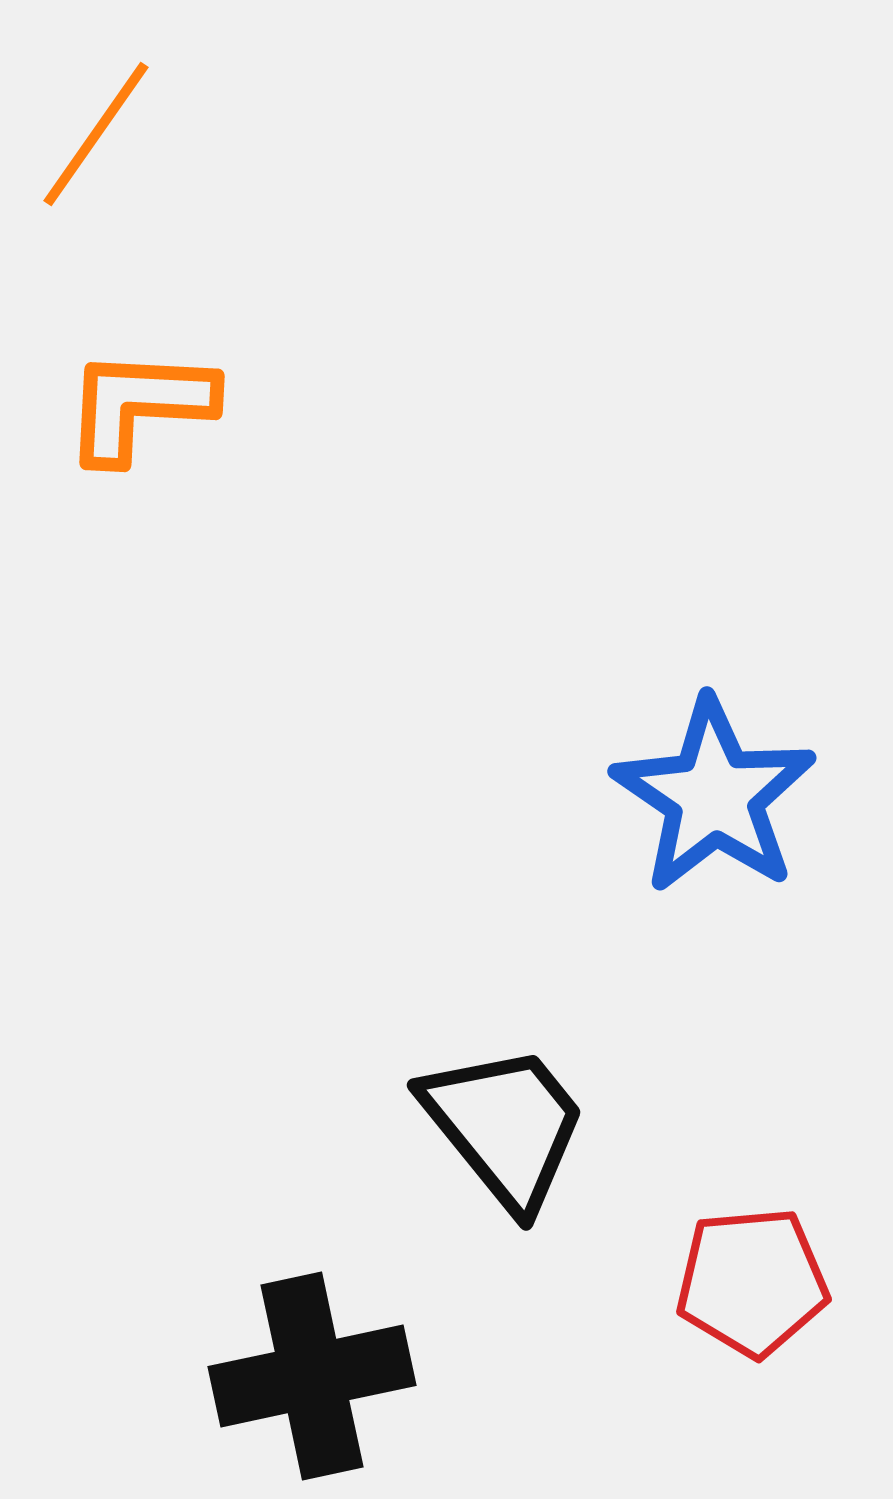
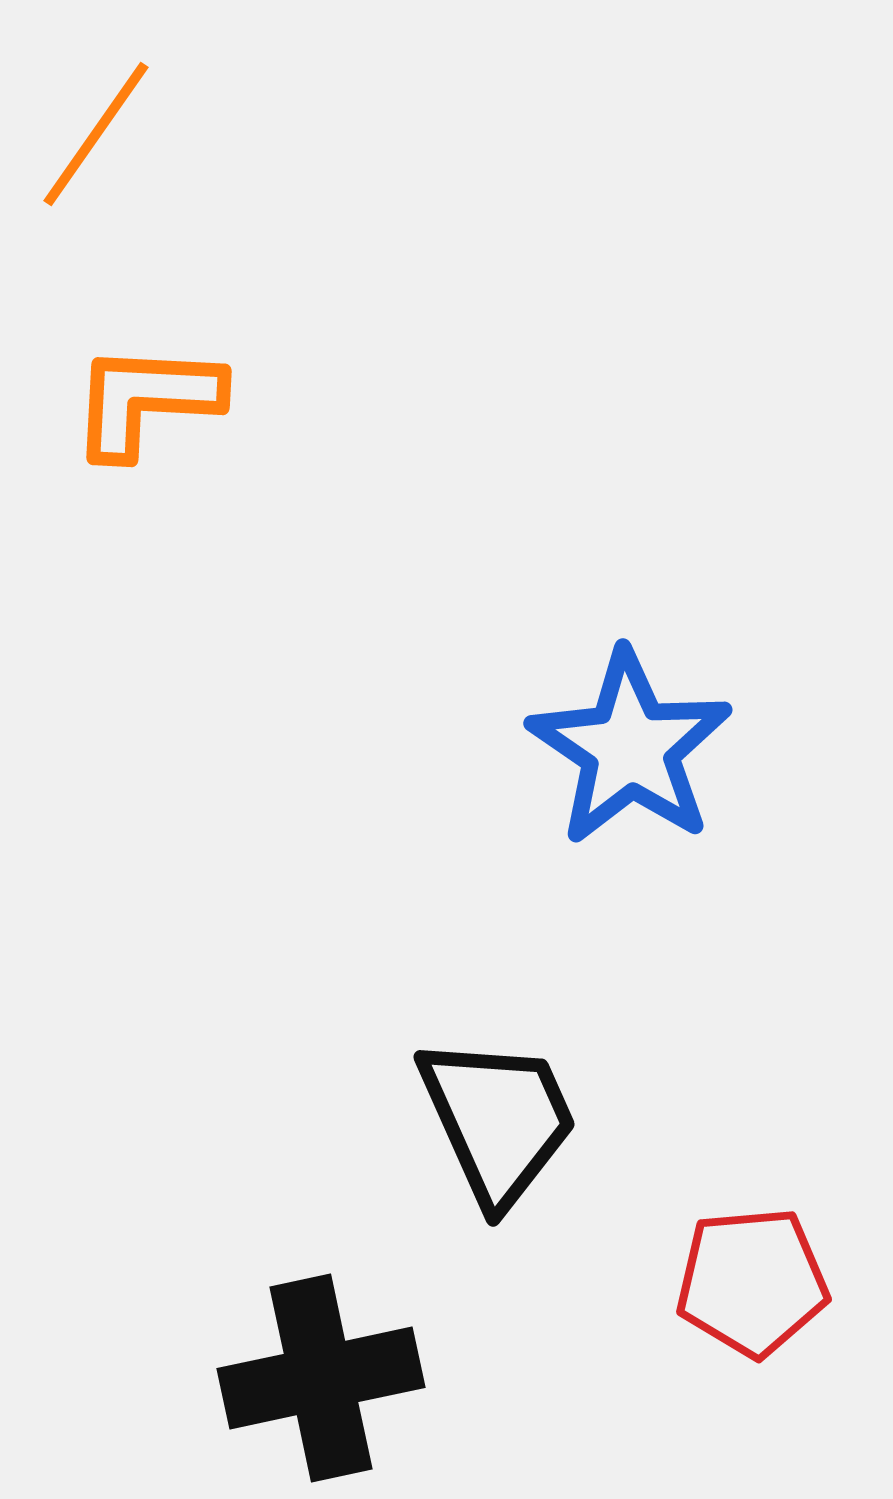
orange L-shape: moved 7 px right, 5 px up
blue star: moved 84 px left, 48 px up
black trapezoid: moved 7 px left, 6 px up; rotated 15 degrees clockwise
black cross: moved 9 px right, 2 px down
